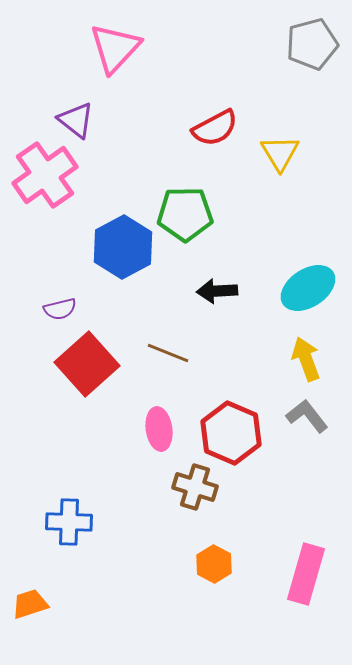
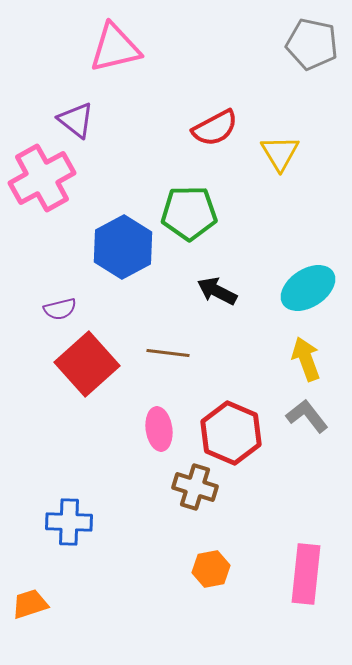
gray pentagon: rotated 27 degrees clockwise
pink triangle: rotated 34 degrees clockwise
pink cross: moved 3 px left, 3 px down; rotated 6 degrees clockwise
green pentagon: moved 4 px right, 1 px up
black arrow: rotated 30 degrees clockwise
brown line: rotated 15 degrees counterclockwise
orange hexagon: moved 3 px left, 5 px down; rotated 21 degrees clockwise
pink rectangle: rotated 10 degrees counterclockwise
